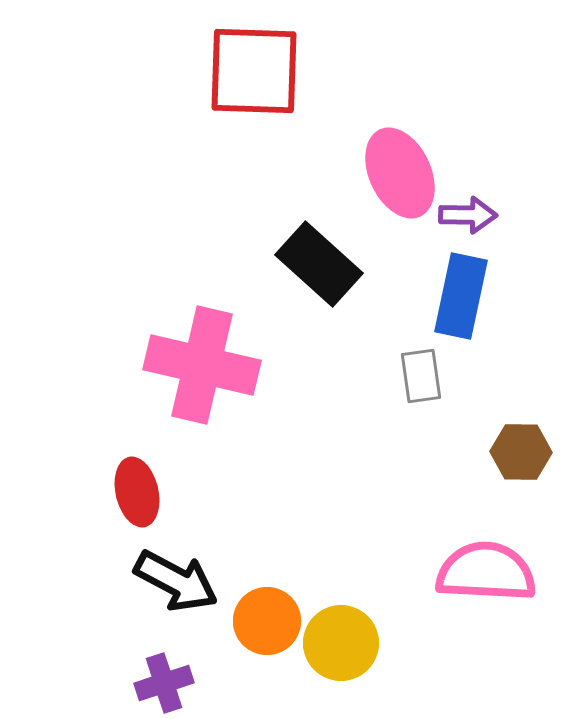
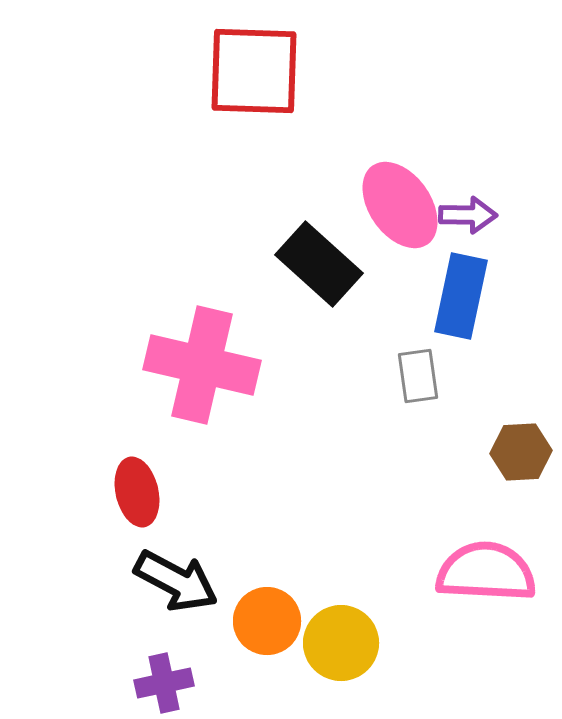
pink ellipse: moved 32 px down; rotated 10 degrees counterclockwise
gray rectangle: moved 3 px left
brown hexagon: rotated 4 degrees counterclockwise
purple cross: rotated 6 degrees clockwise
